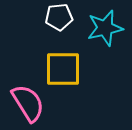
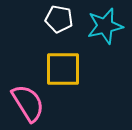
white pentagon: moved 2 px down; rotated 16 degrees clockwise
cyan star: moved 2 px up
